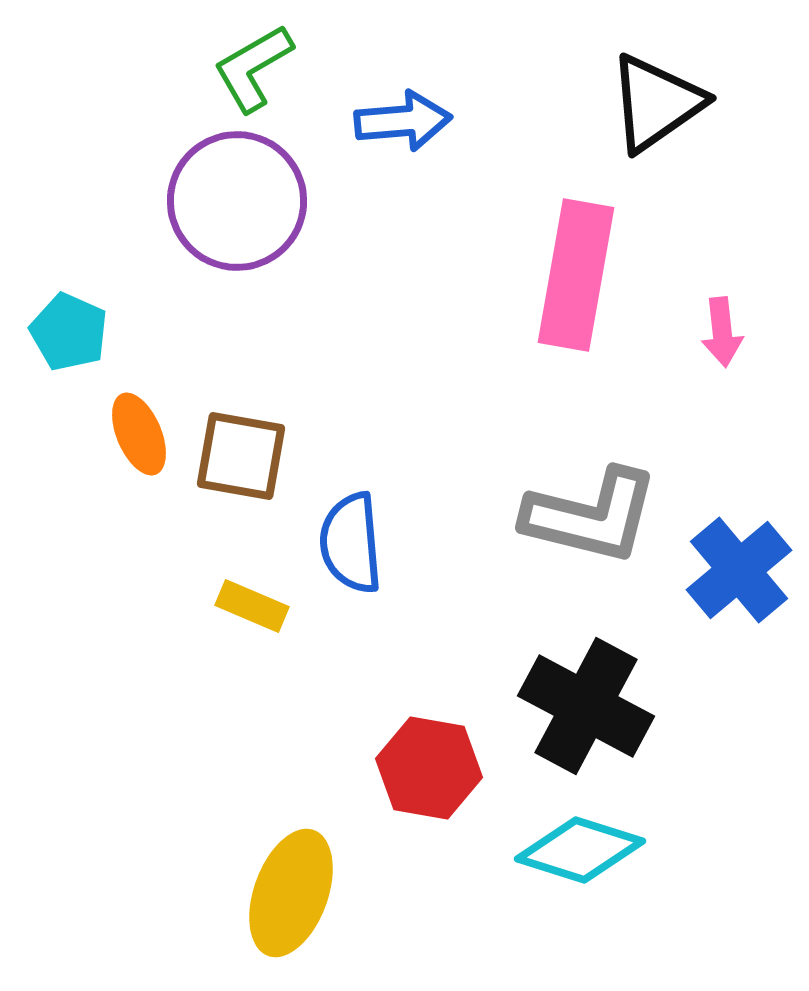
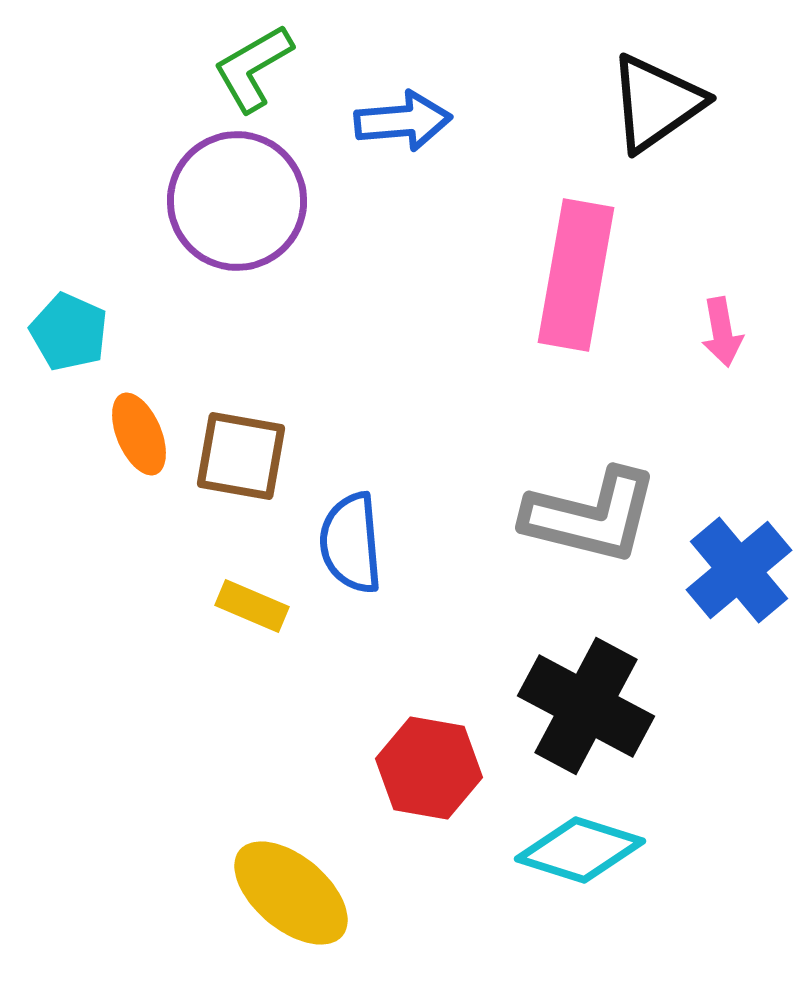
pink arrow: rotated 4 degrees counterclockwise
yellow ellipse: rotated 70 degrees counterclockwise
